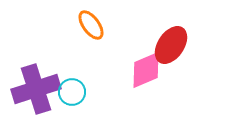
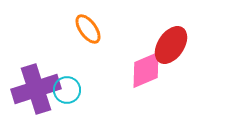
orange ellipse: moved 3 px left, 4 px down
cyan circle: moved 5 px left, 2 px up
